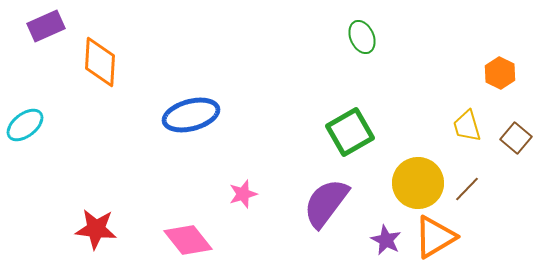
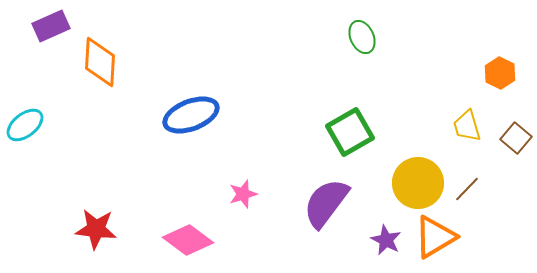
purple rectangle: moved 5 px right
blue ellipse: rotated 6 degrees counterclockwise
pink diamond: rotated 15 degrees counterclockwise
